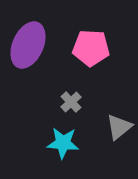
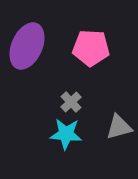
purple ellipse: moved 1 px left, 1 px down
gray triangle: rotated 24 degrees clockwise
cyan star: moved 3 px right, 9 px up
